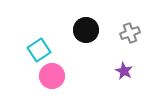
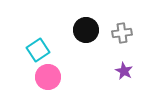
gray cross: moved 8 px left; rotated 12 degrees clockwise
cyan square: moved 1 px left
pink circle: moved 4 px left, 1 px down
